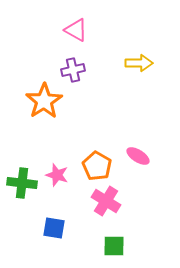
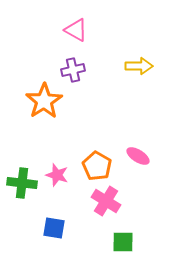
yellow arrow: moved 3 px down
green square: moved 9 px right, 4 px up
